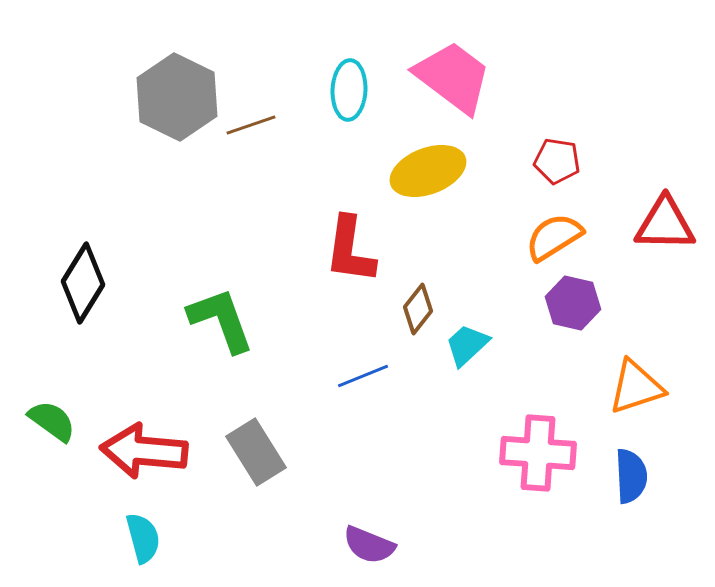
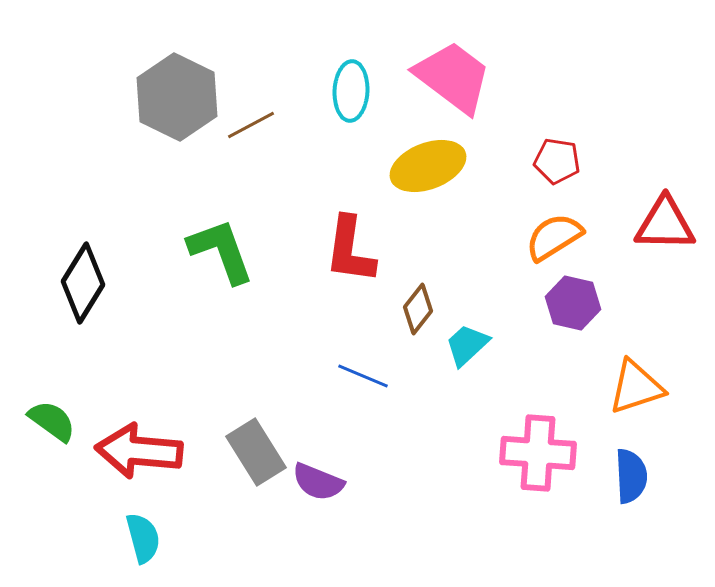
cyan ellipse: moved 2 px right, 1 px down
brown line: rotated 9 degrees counterclockwise
yellow ellipse: moved 5 px up
green L-shape: moved 69 px up
blue line: rotated 45 degrees clockwise
red arrow: moved 5 px left
purple semicircle: moved 51 px left, 63 px up
